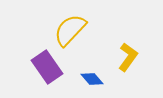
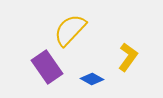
blue diamond: rotated 20 degrees counterclockwise
